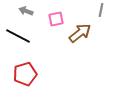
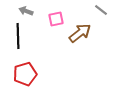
gray line: rotated 64 degrees counterclockwise
black line: rotated 60 degrees clockwise
